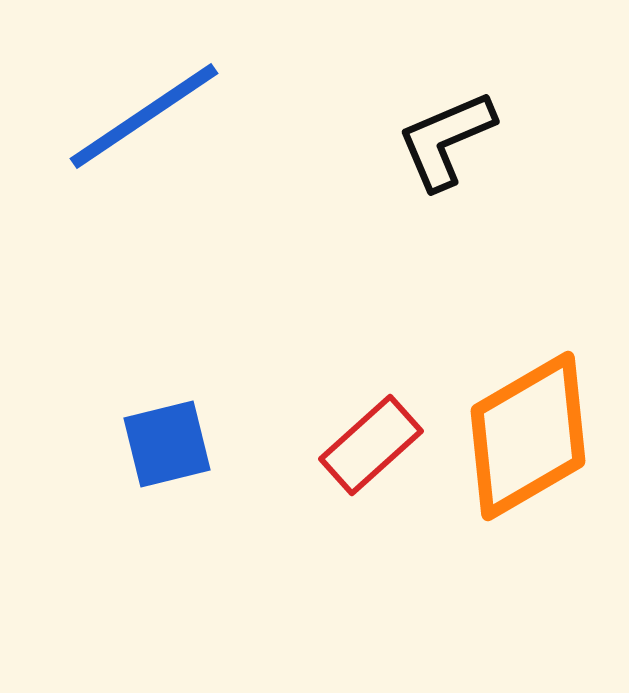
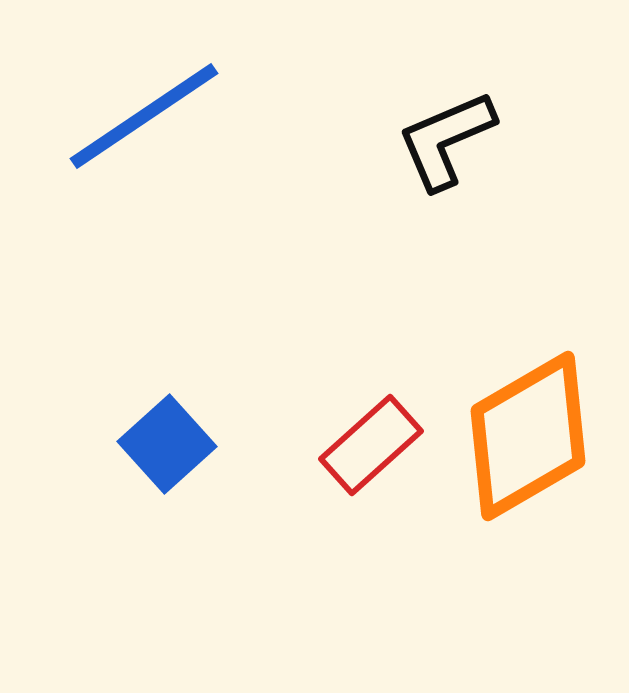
blue square: rotated 28 degrees counterclockwise
